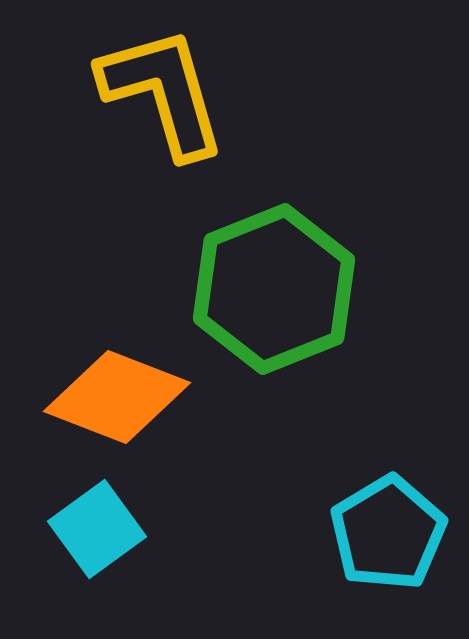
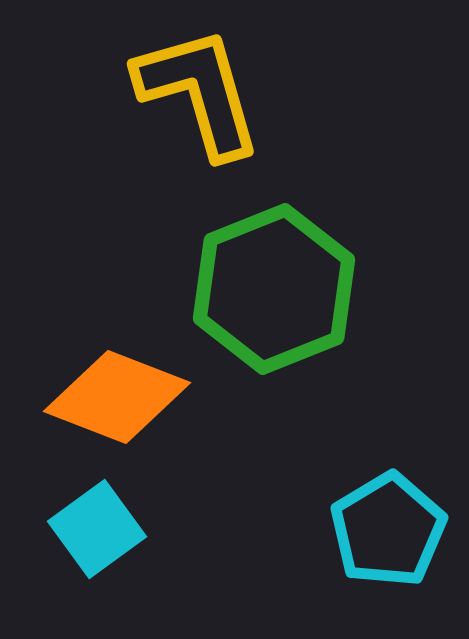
yellow L-shape: moved 36 px right
cyan pentagon: moved 3 px up
